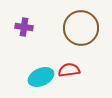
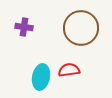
cyan ellipse: rotated 55 degrees counterclockwise
